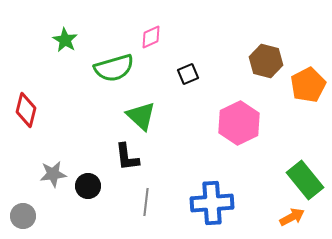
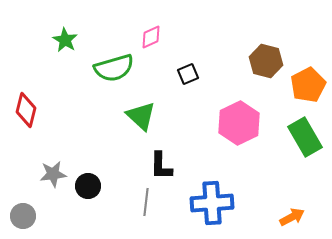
black L-shape: moved 34 px right, 9 px down; rotated 8 degrees clockwise
green rectangle: moved 43 px up; rotated 9 degrees clockwise
